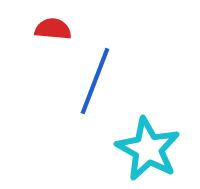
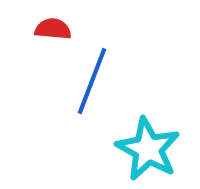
blue line: moved 3 px left
